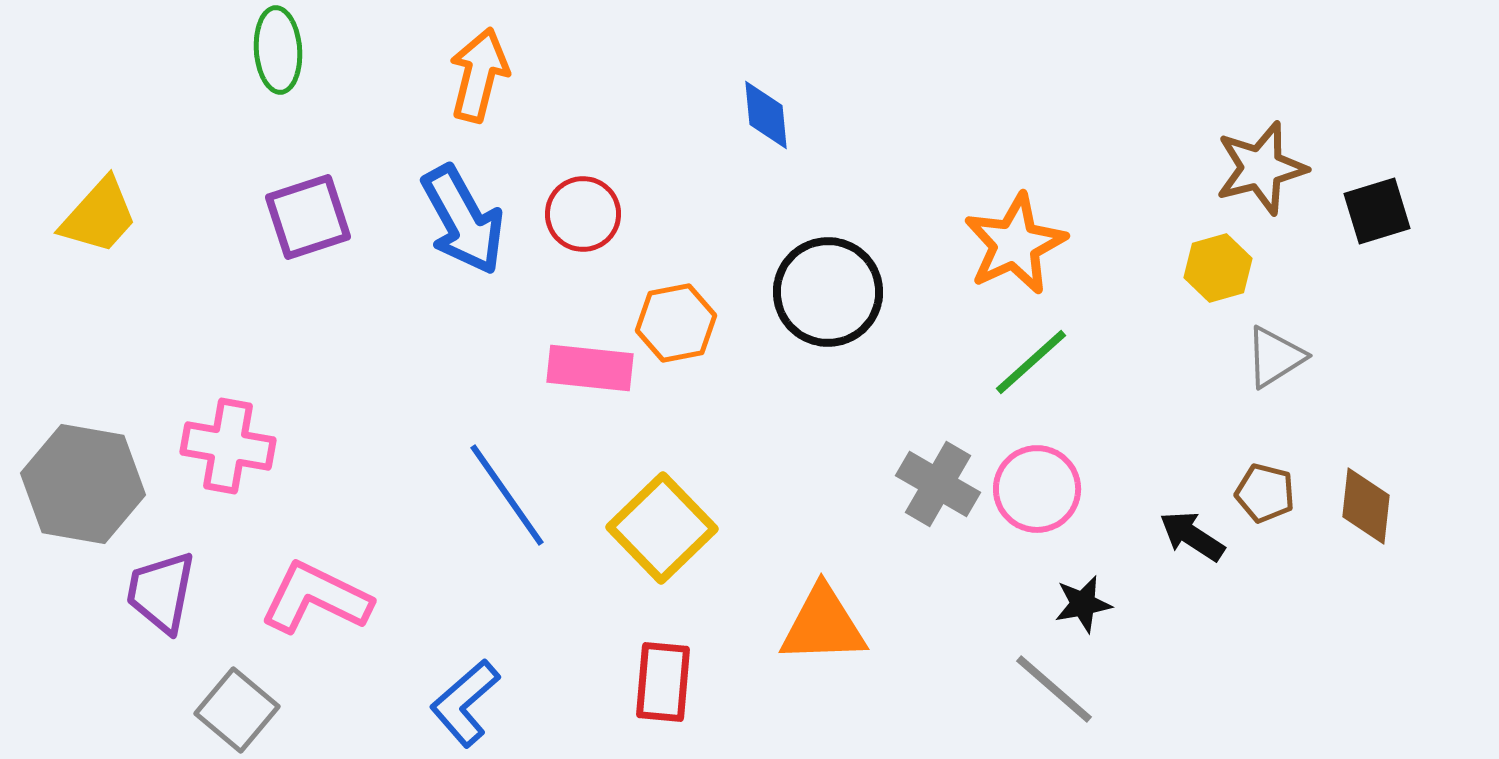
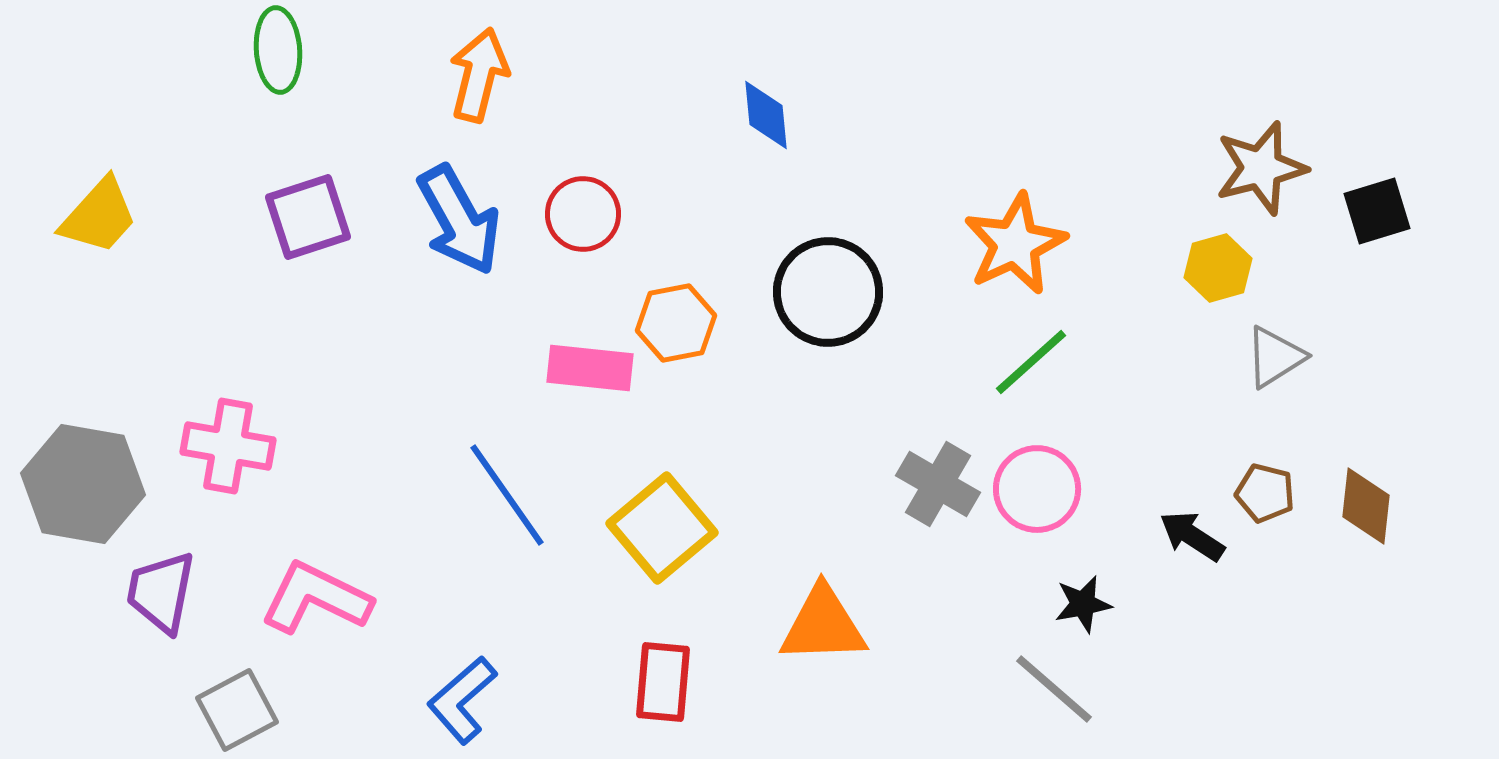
blue arrow: moved 4 px left
yellow square: rotated 4 degrees clockwise
blue L-shape: moved 3 px left, 3 px up
gray square: rotated 22 degrees clockwise
